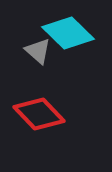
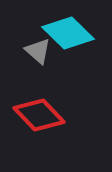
red diamond: moved 1 px down
